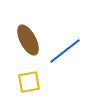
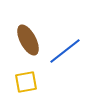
yellow square: moved 3 px left
